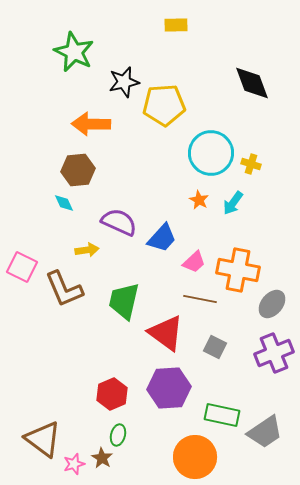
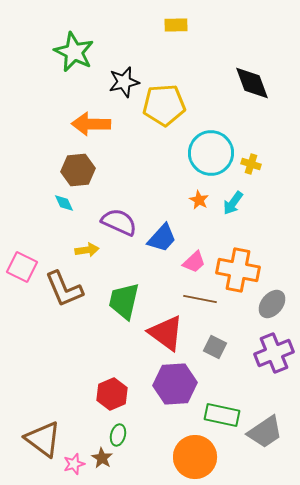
purple hexagon: moved 6 px right, 4 px up
